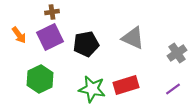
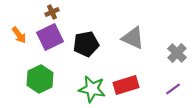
brown cross: rotated 16 degrees counterclockwise
gray cross: rotated 12 degrees counterclockwise
